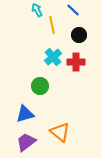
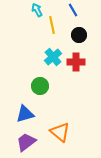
blue line: rotated 16 degrees clockwise
